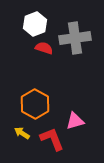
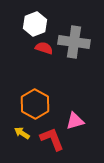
gray cross: moved 1 px left, 4 px down; rotated 16 degrees clockwise
